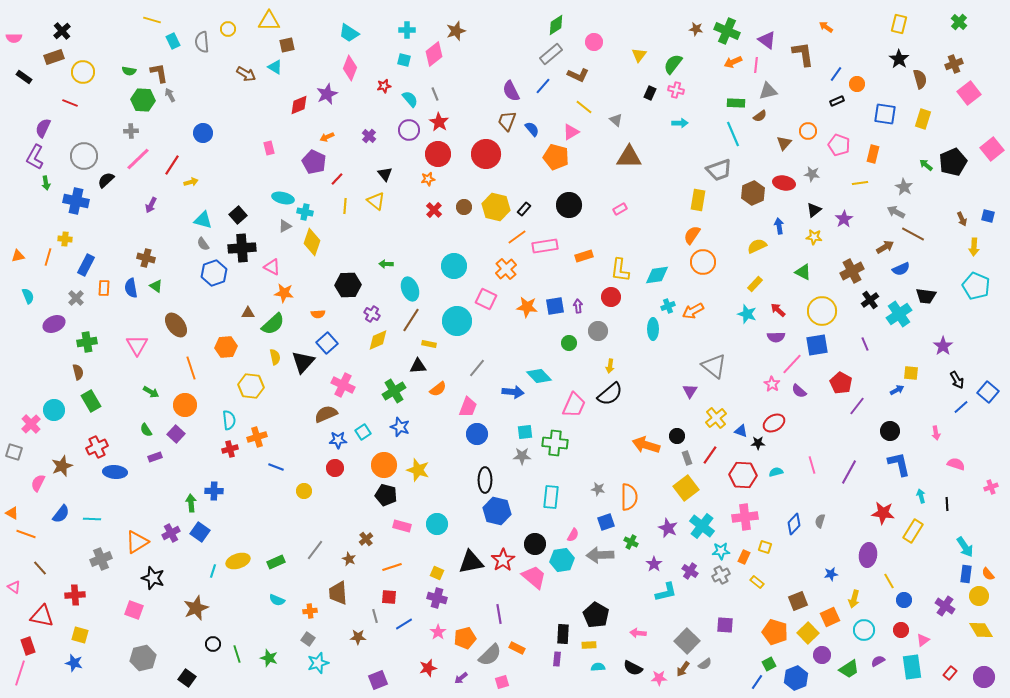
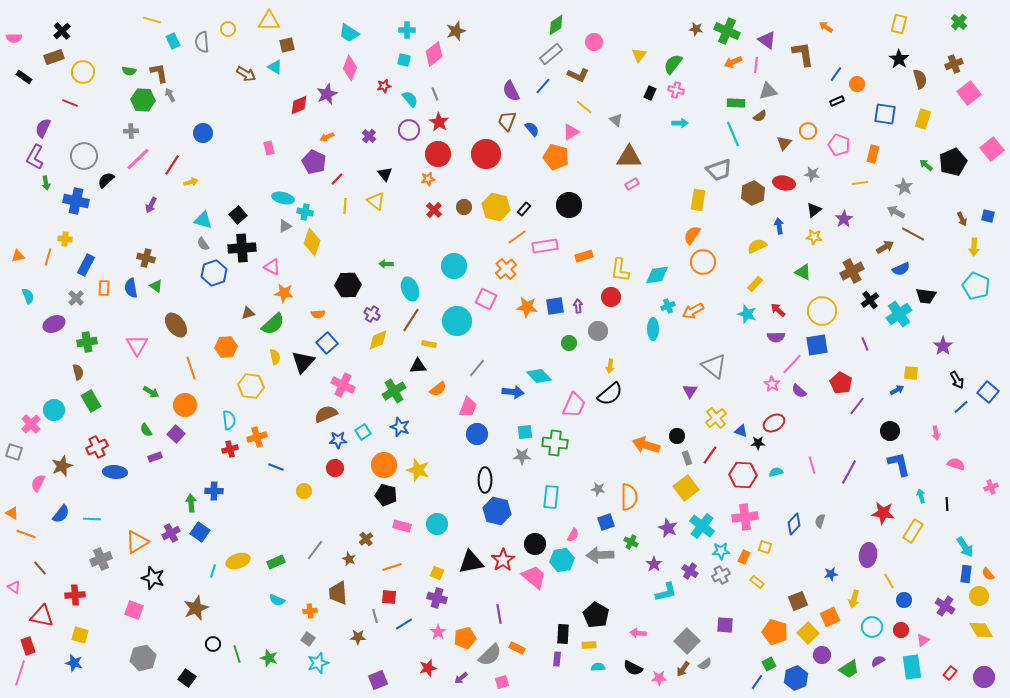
pink rectangle at (620, 209): moved 12 px right, 25 px up
brown triangle at (248, 313): rotated 16 degrees counterclockwise
cyan circle at (864, 630): moved 8 px right, 3 px up
